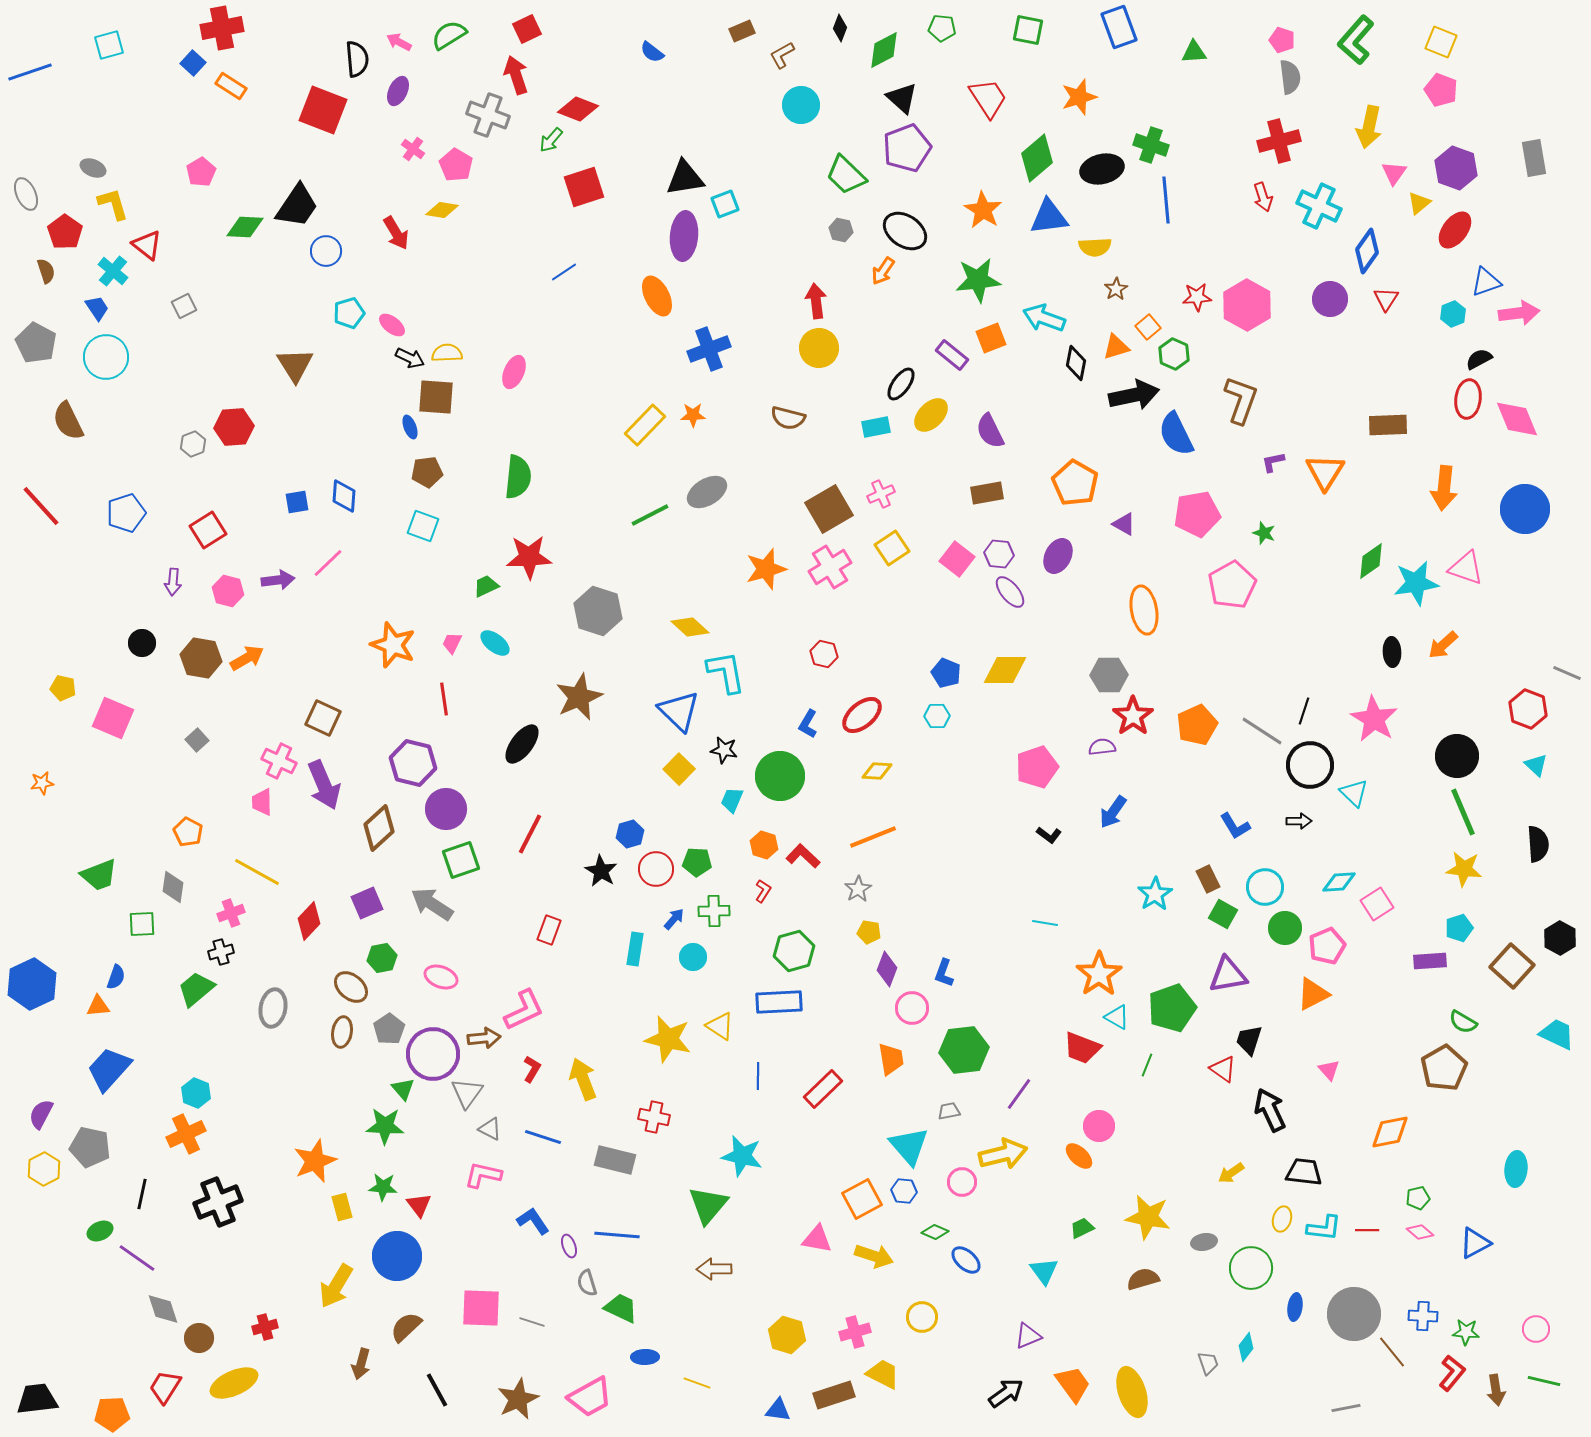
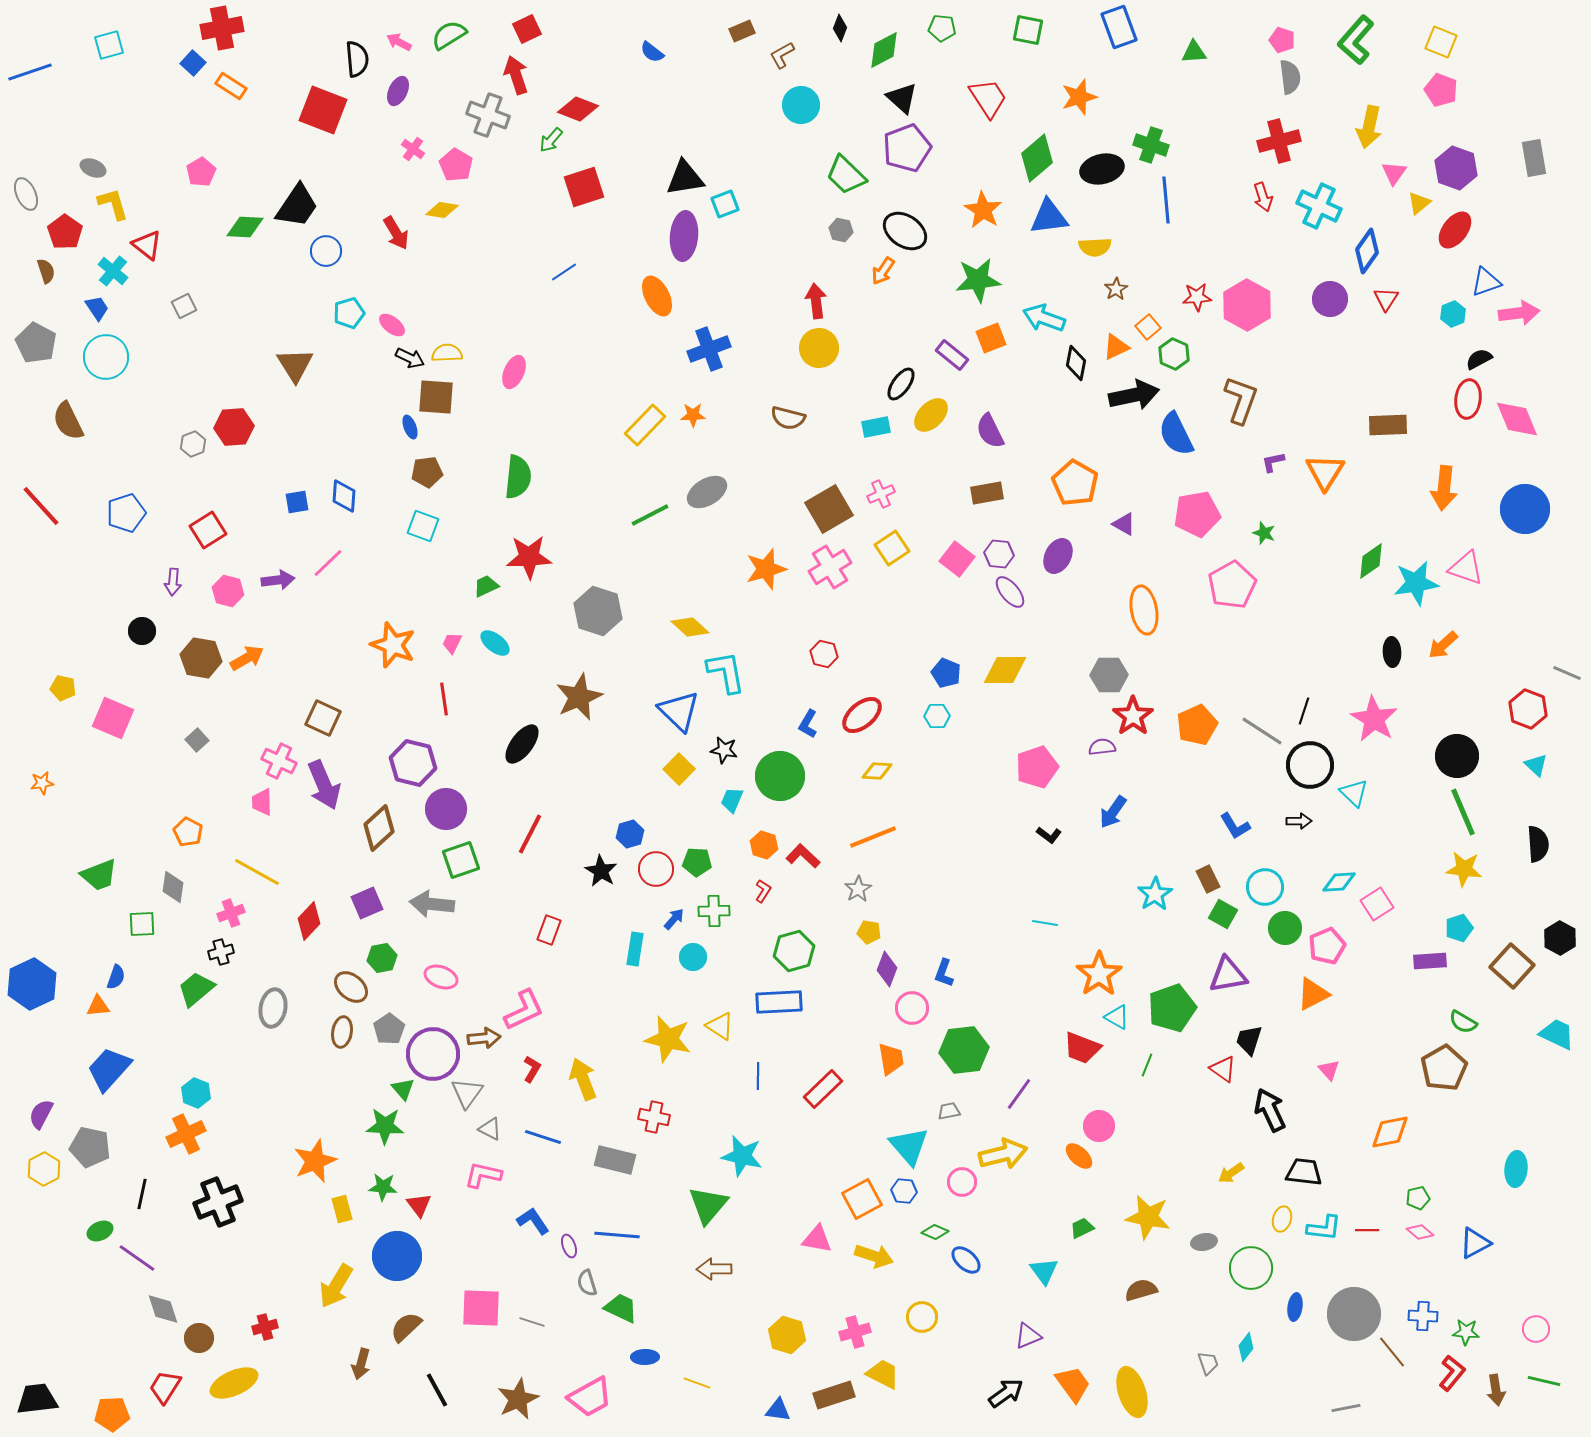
orange triangle at (1116, 347): rotated 8 degrees counterclockwise
black circle at (142, 643): moved 12 px up
gray arrow at (432, 904): rotated 27 degrees counterclockwise
yellow rectangle at (342, 1207): moved 2 px down
brown semicircle at (1143, 1279): moved 2 px left, 11 px down
